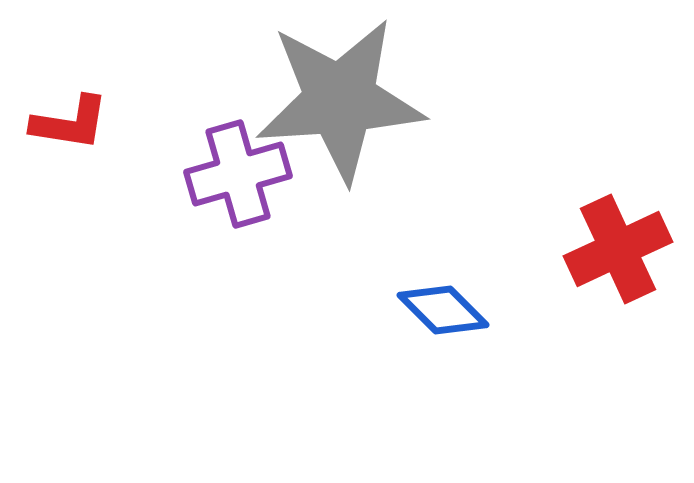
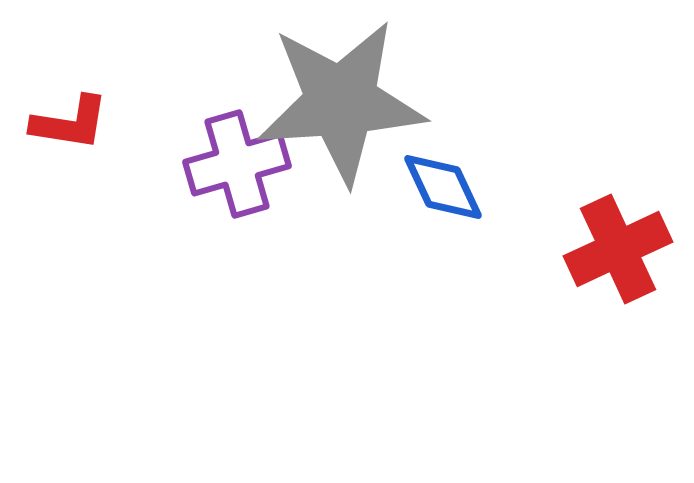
gray star: moved 1 px right, 2 px down
purple cross: moved 1 px left, 10 px up
blue diamond: moved 123 px up; rotated 20 degrees clockwise
